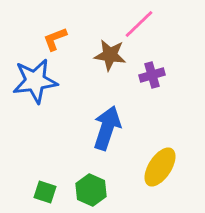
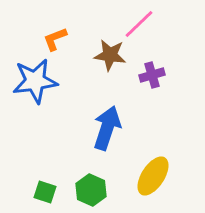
yellow ellipse: moved 7 px left, 9 px down
